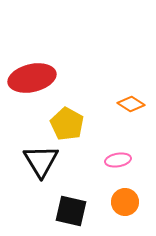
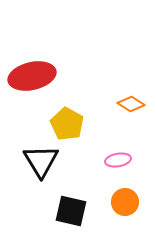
red ellipse: moved 2 px up
